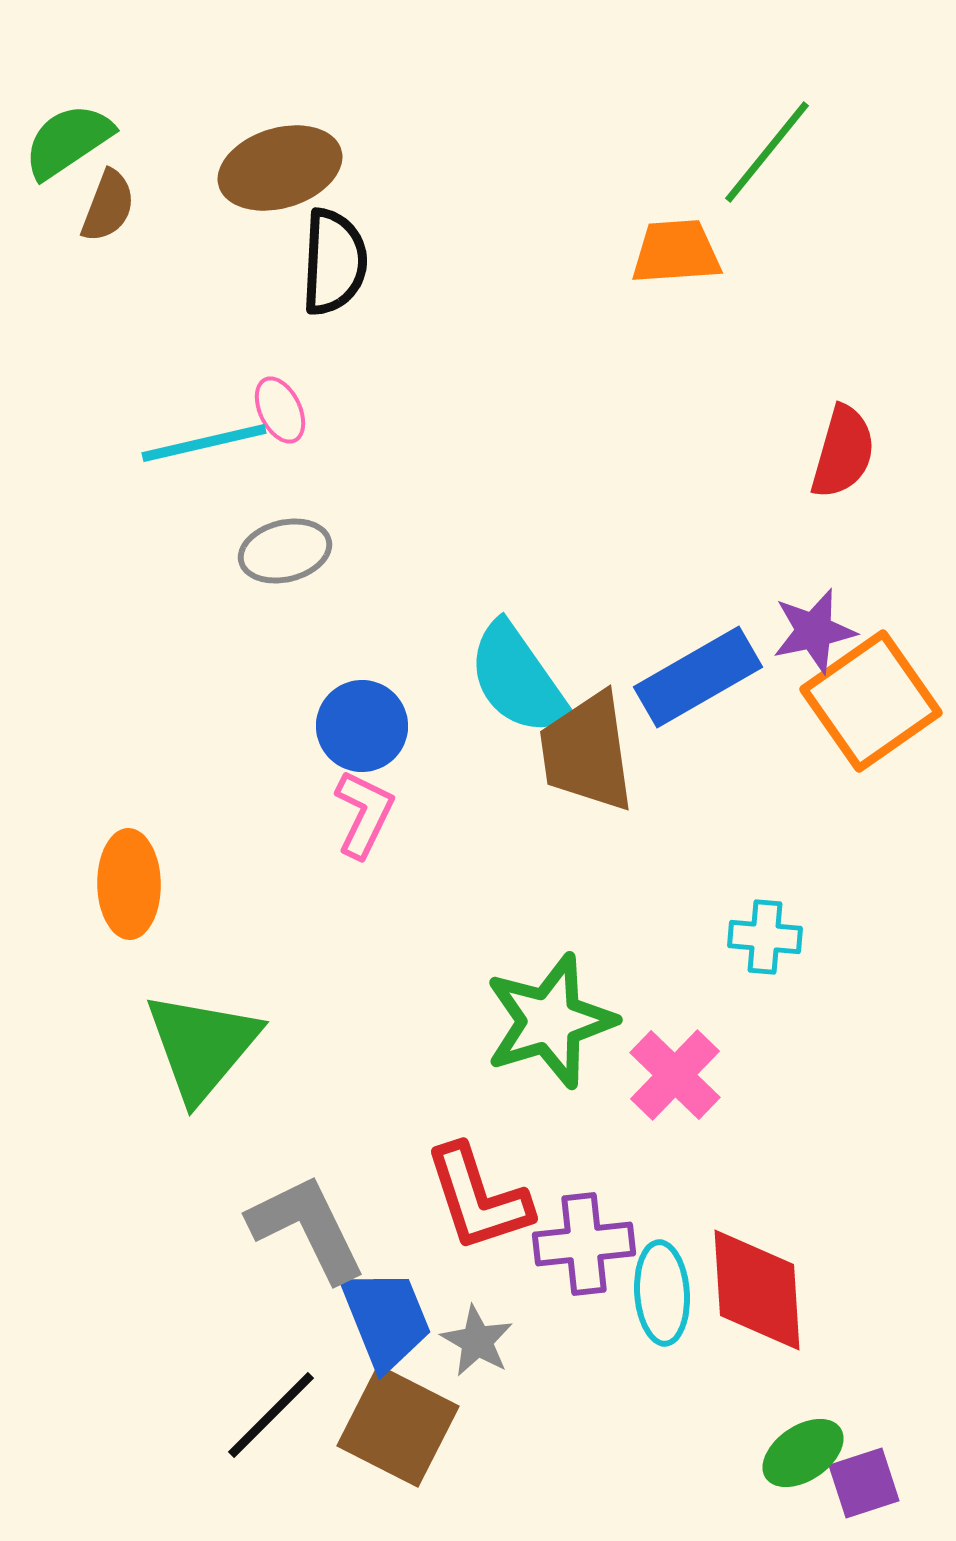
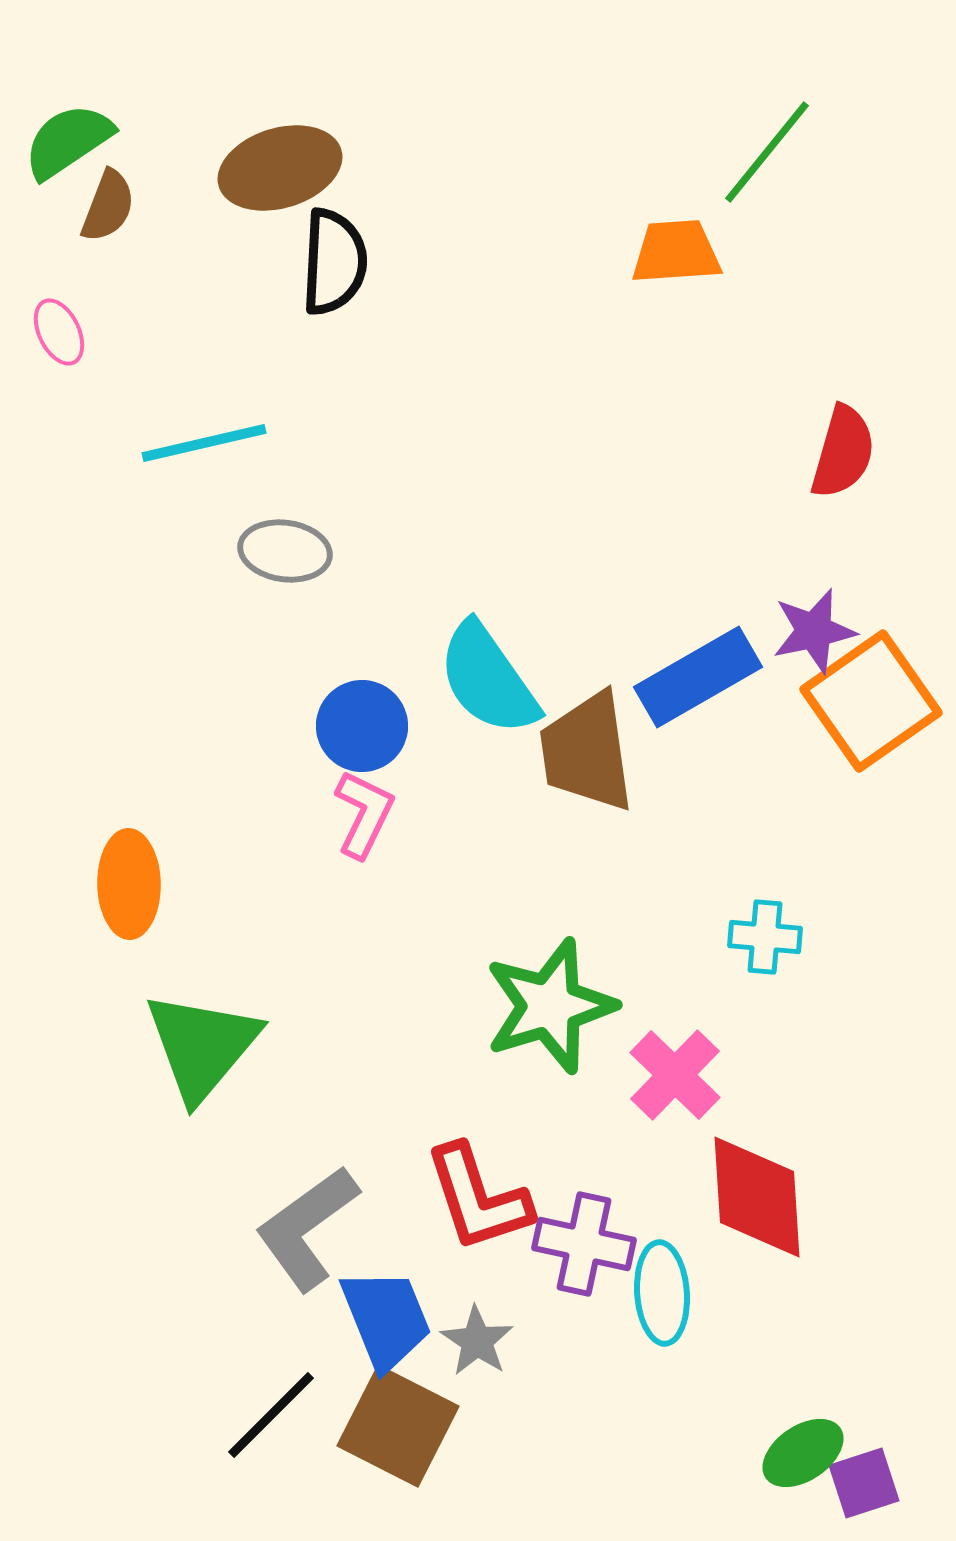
pink ellipse: moved 221 px left, 78 px up
gray ellipse: rotated 22 degrees clockwise
cyan semicircle: moved 30 px left
green star: moved 15 px up
gray L-shape: rotated 100 degrees counterclockwise
purple cross: rotated 18 degrees clockwise
red diamond: moved 93 px up
gray star: rotated 4 degrees clockwise
